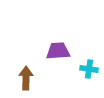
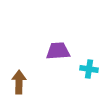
brown arrow: moved 7 px left, 4 px down
